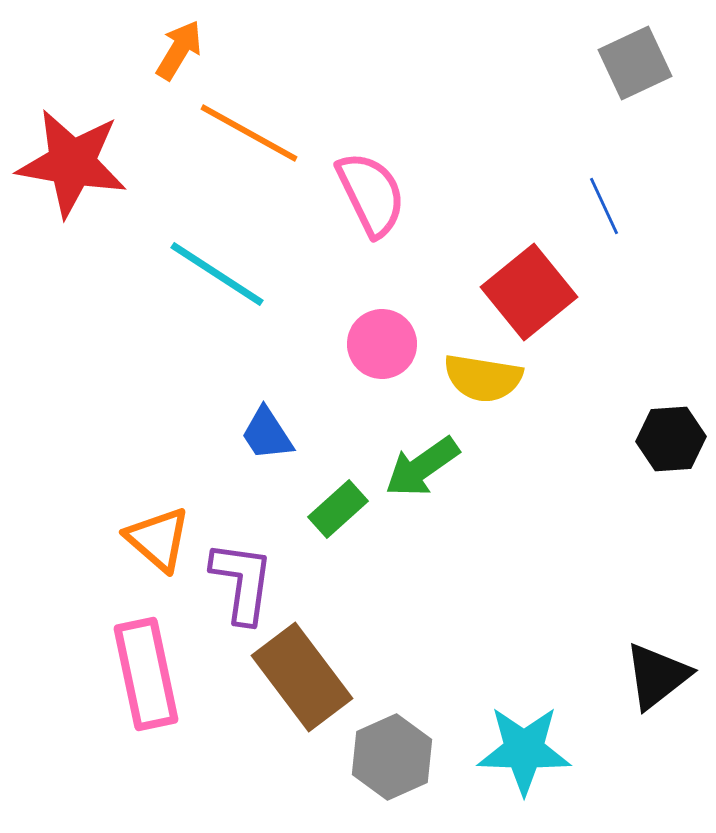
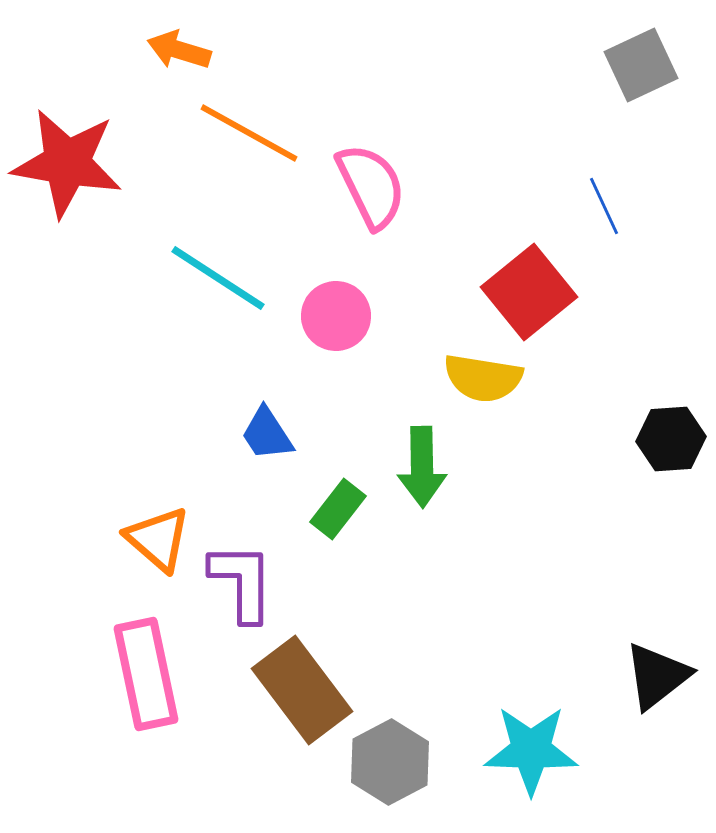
orange arrow: rotated 104 degrees counterclockwise
gray square: moved 6 px right, 2 px down
red star: moved 5 px left
pink semicircle: moved 8 px up
cyan line: moved 1 px right, 4 px down
pink circle: moved 46 px left, 28 px up
green arrow: rotated 56 degrees counterclockwise
green rectangle: rotated 10 degrees counterclockwise
purple L-shape: rotated 8 degrees counterclockwise
brown rectangle: moved 13 px down
cyan star: moved 7 px right
gray hexagon: moved 2 px left, 5 px down; rotated 4 degrees counterclockwise
